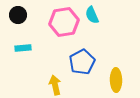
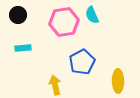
yellow ellipse: moved 2 px right, 1 px down
